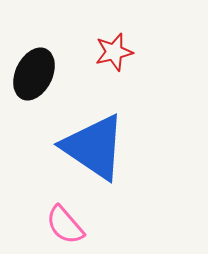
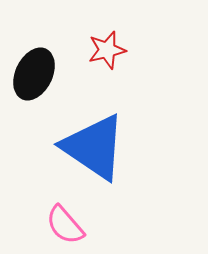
red star: moved 7 px left, 2 px up
